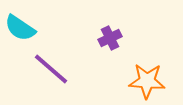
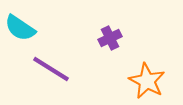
purple line: rotated 9 degrees counterclockwise
orange star: rotated 24 degrees clockwise
